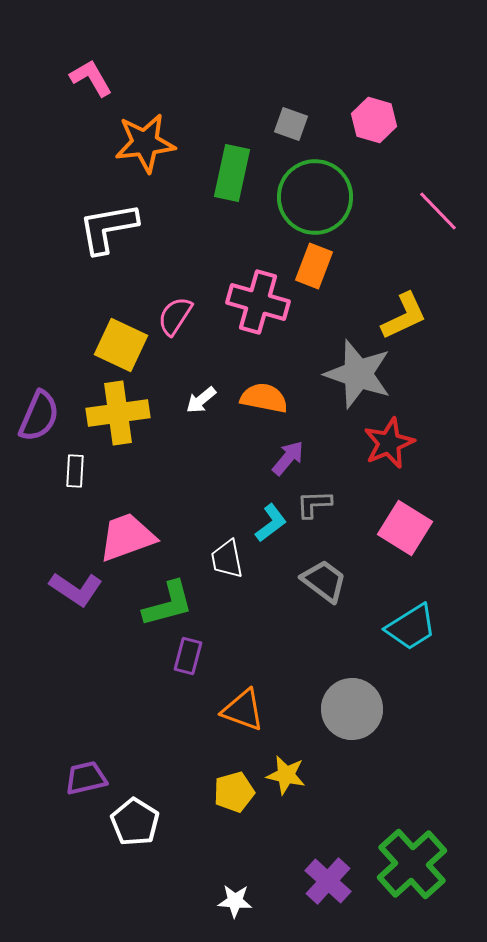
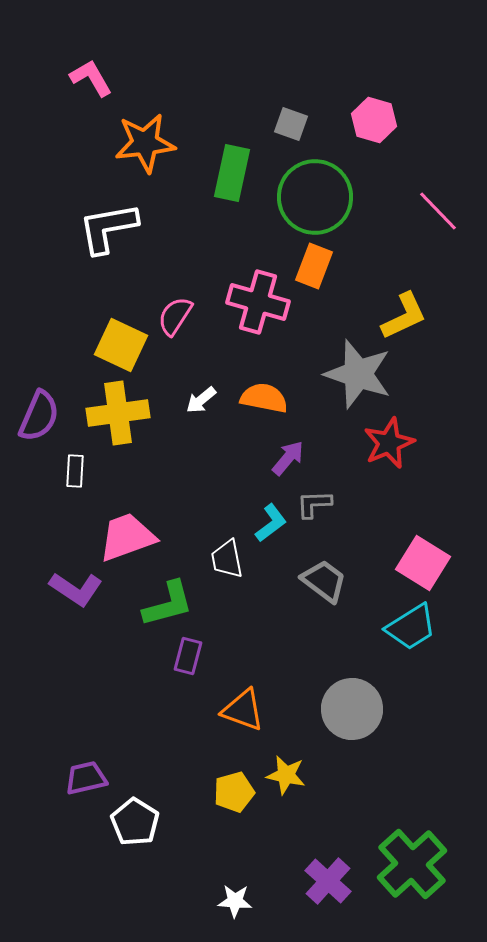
pink square: moved 18 px right, 35 px down
